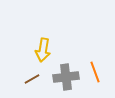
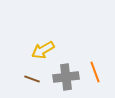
yellow arrow: rotated 50 degrees clockwise
brown line: rotated 49 degrees clockwise
